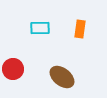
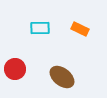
orange rectangle: rotated 72 degrees counterclockwise
red circle: moved 2 px right
